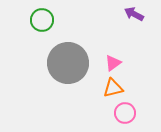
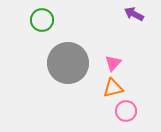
pink triangle: rotated 12 degrees counterclockwise
pink circle: moved 1 px right, 2 px up
